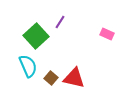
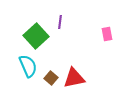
purple line: rotated 24 degrees counterclockwise
pink rectangle: rotated 56 degrees clockwise
red triangle: rotated 25 degrees counterclockwise
